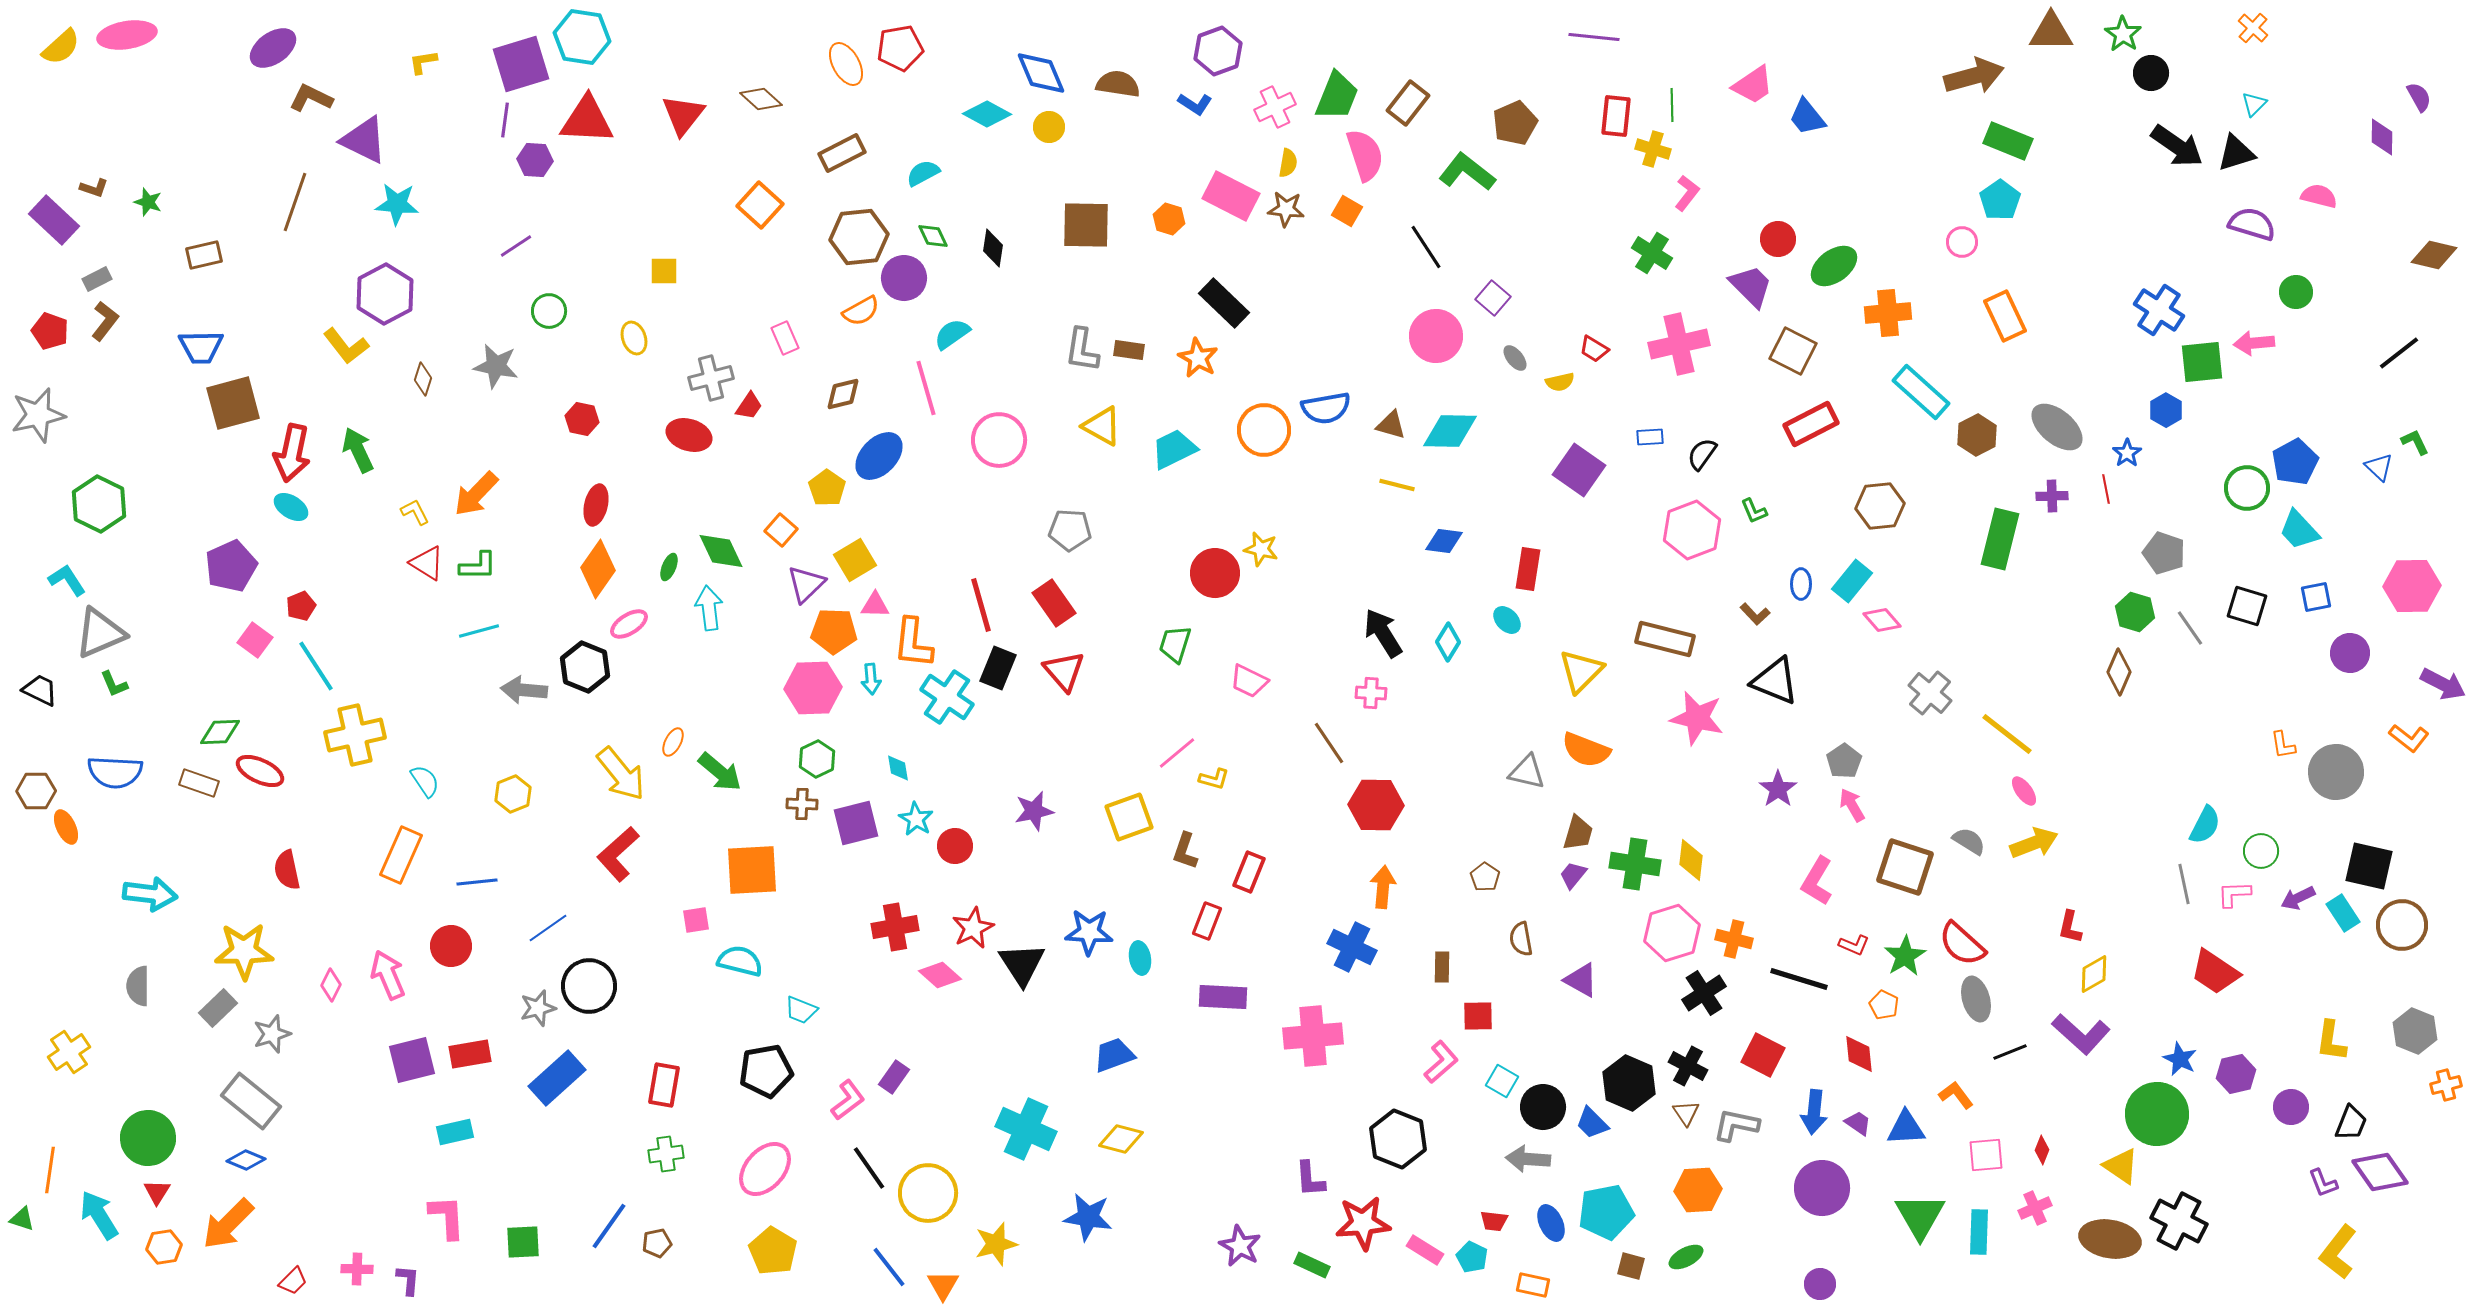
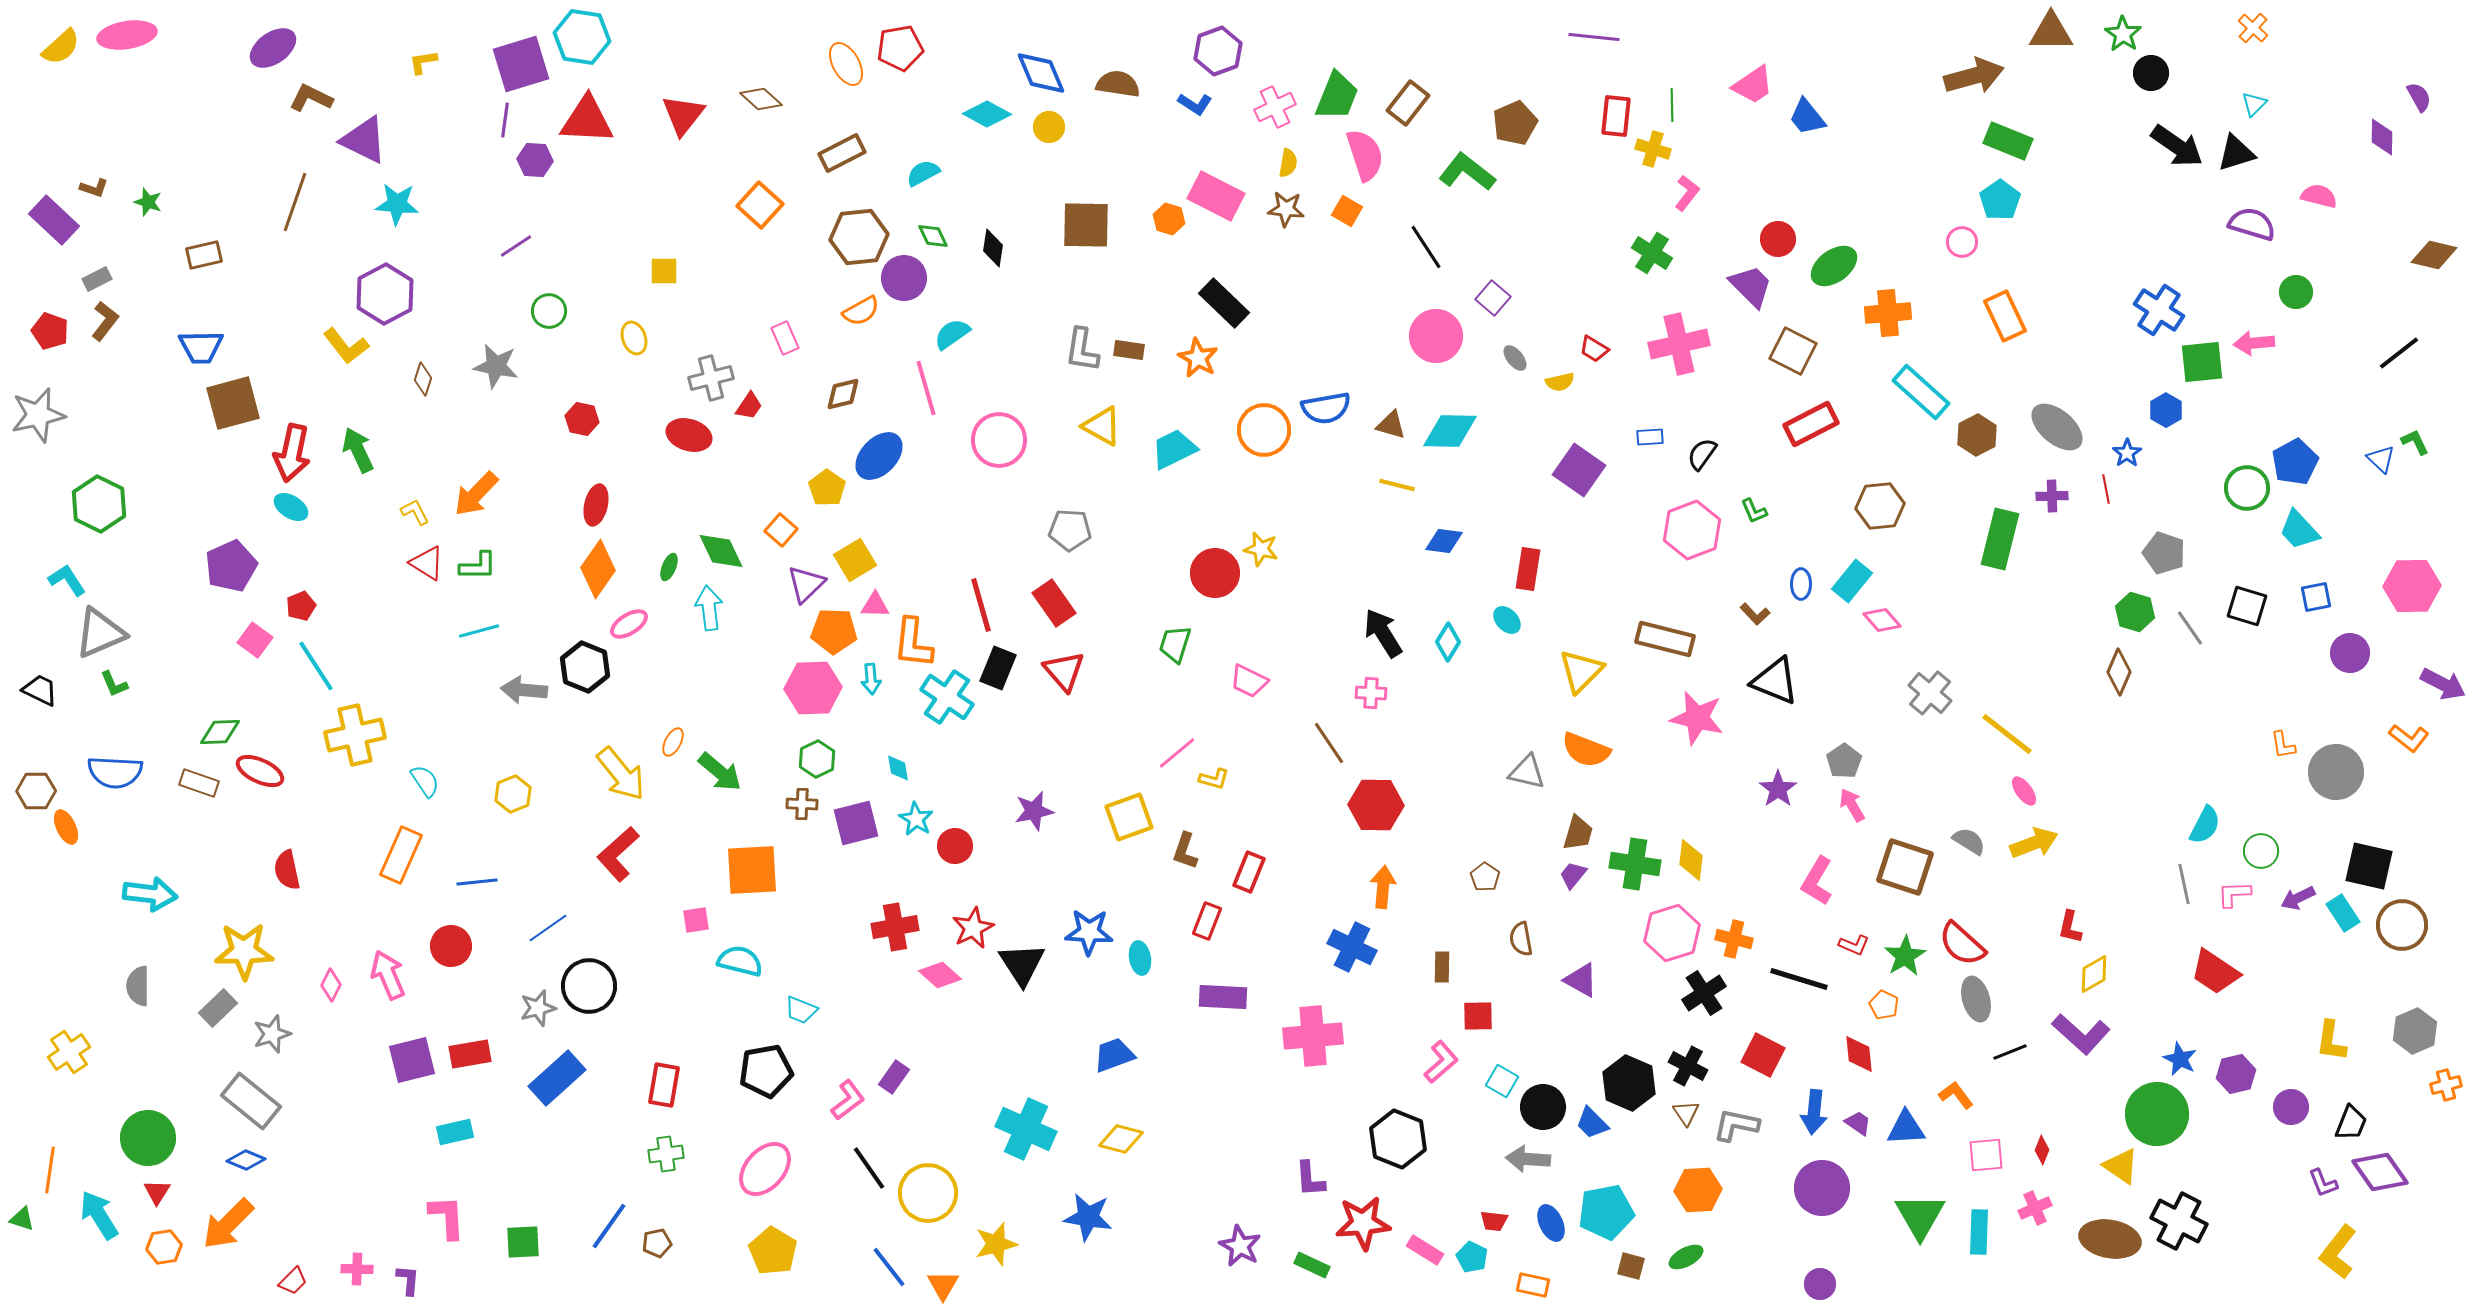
pink rectangle at (1231, 196): moved 15 px left
blue triangle at (2379, 467): moved 2 px right, 8 px up
gray hexagon at (2415, 1031): rotated 15 degrees clockwise
